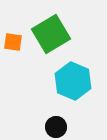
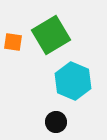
green square: moved 1 px down
black circle: moved 5 px up
